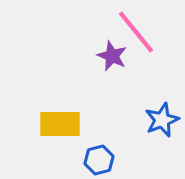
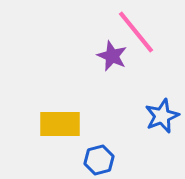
blue star: moved 4 px up
